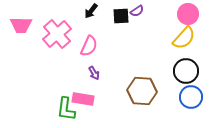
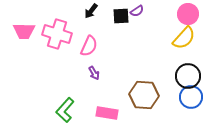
pink trapezoid: moved 3 px right, 6 px down
pink cross: rotated 32 degrees counterclockwise
black circle: moved 2 px right, 5 px down
brown hexagon: moved 2 px right, 4 px down
pink rectangle: moved 24 px right, 14 px down
green L-shape: moved 1 px left, 1 px down; rotated 35 degrees clockwise
